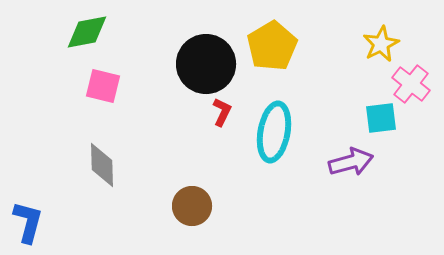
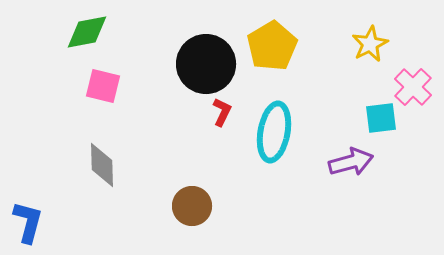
yellow star: moved 11 px left
pink cross: moved 2 px right, 3 px down; rotated 6 degrees clockwise
